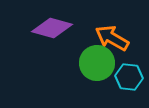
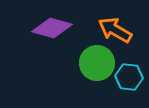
orange arrow: moved 3 px right, 8 px up
